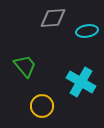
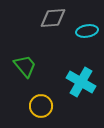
yellow circle: moved 1 px left
